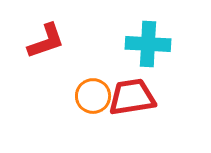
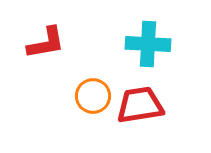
red L-shape: moved 2 px down; rotated 9 degrees clockwise
red trapezoid: moved 8 px right, 8 px down
